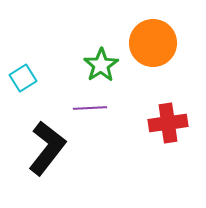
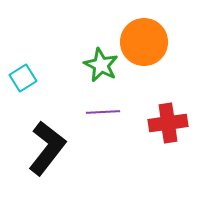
orange circle: moved 9 px left, 1 px up
green star: rotated 12 degrees counterclockwise
purple line: moved 13 px right, 4 px down
